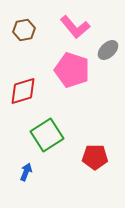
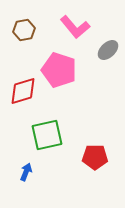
pink pentagon: moved 13 px left
green square: rotated 20 degrees clockwise
